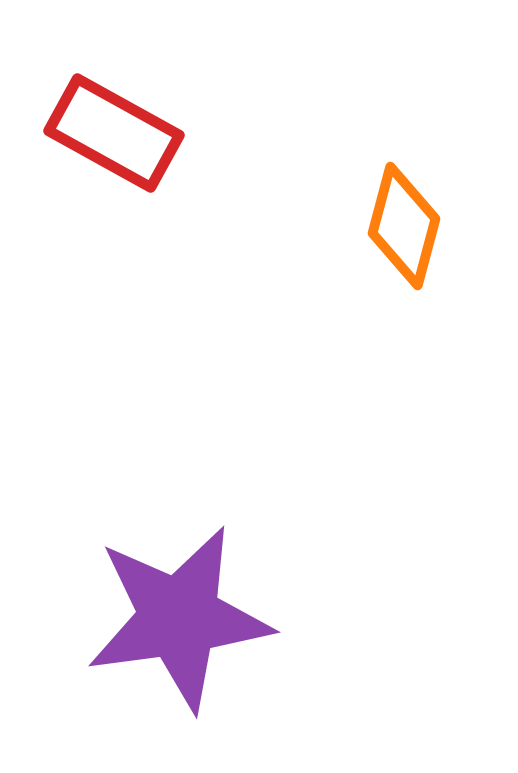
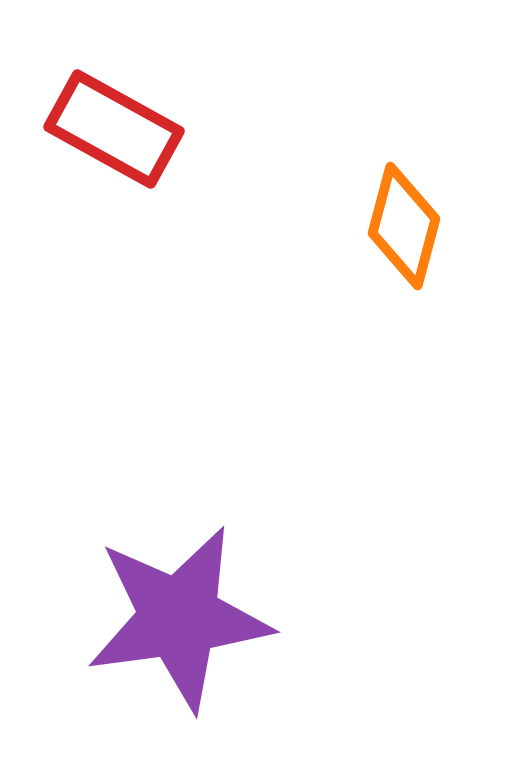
red rectangle: moved 4 px up
